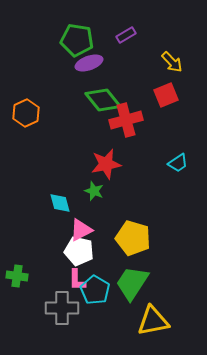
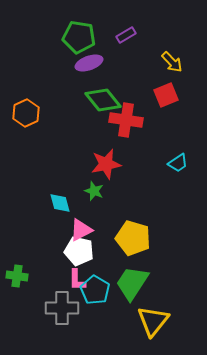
green pentagon: moved 2 px right, 3 px up
red cross: rotated 24 degrees clockwise
yellow triangle: rotated 40 degrees counterclockwise
